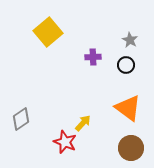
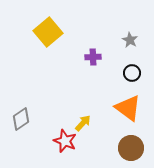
black circle: moved 6 px right, 8 px down
red star: moved 1 px up
